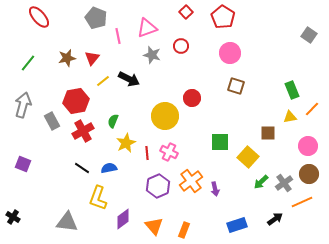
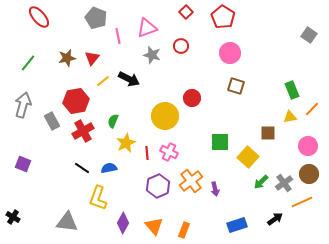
purple diamond at (123, 219): moved 4 px down; rotated 25 degrees counterclockwise
